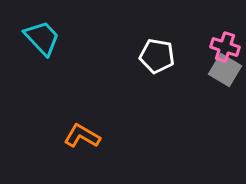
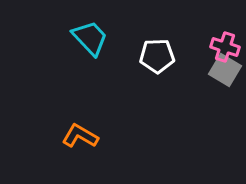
cyan trapezoid: moved 48 px right
white pentagon: rotated 12 degrees counterclockwise
orange L-shape: moved 2 px left
